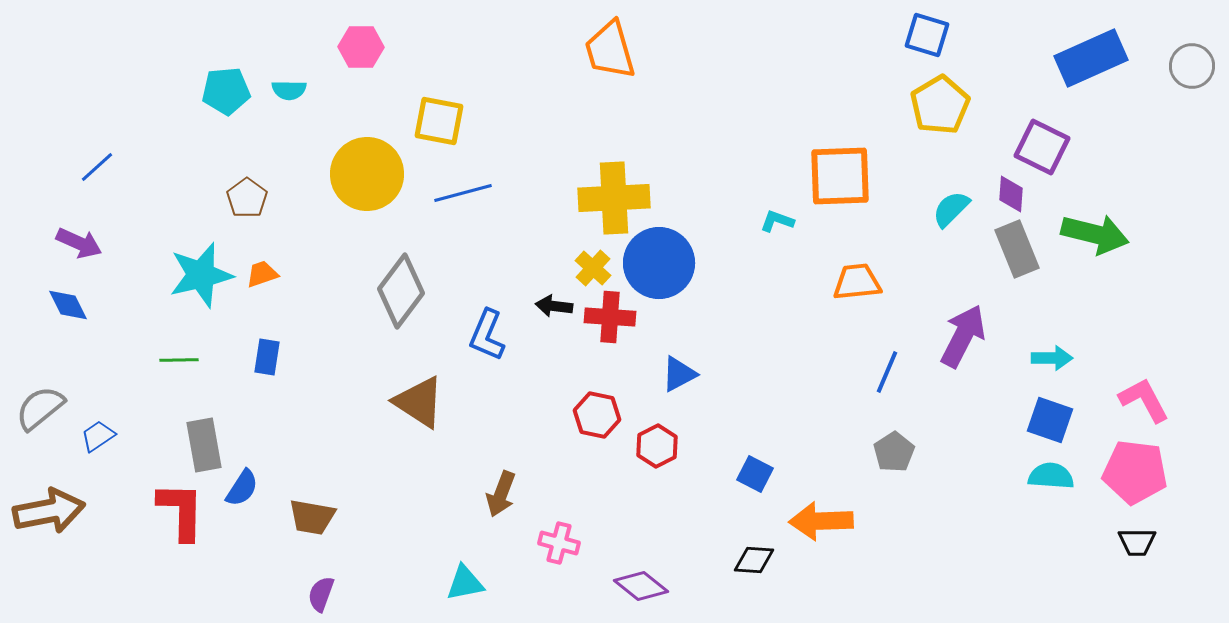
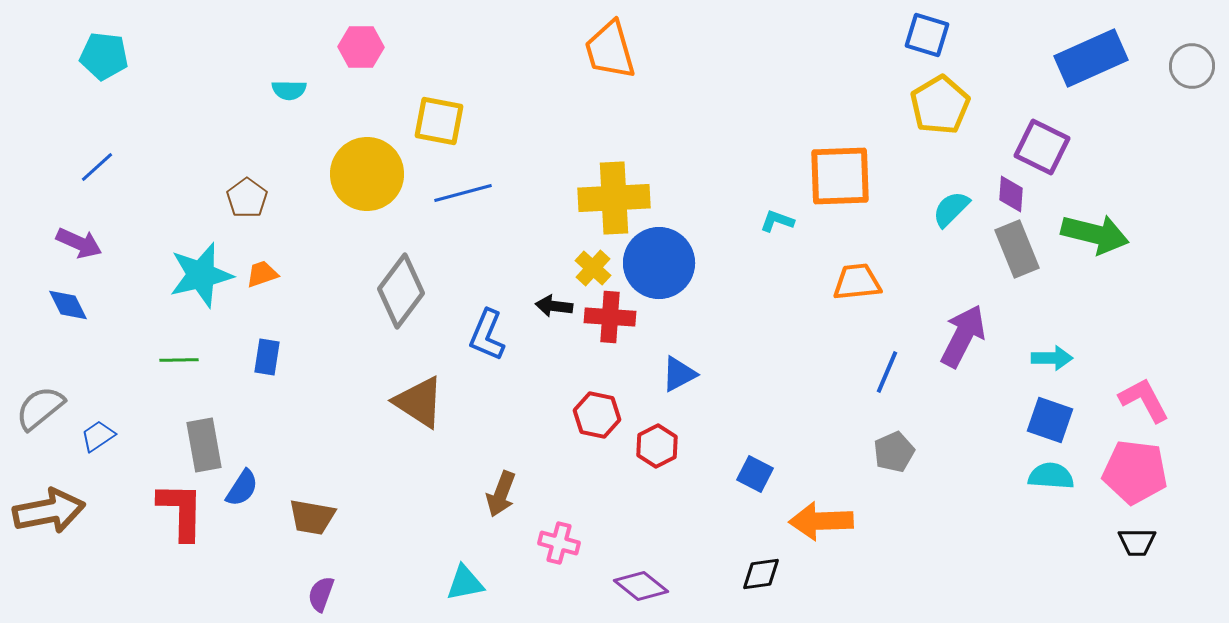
cyan pentagon at (226, 91): moved 122 px left, 35 px up; rotated 12 degrees clockwise
gray pentagon at (894, 452): rotated 9 degrees clockwise
black diamond at (754, 560): moved 7 px right, 14 px down; rotated 12 degrees counterclockwise
